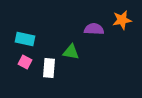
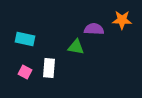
orange star: rotated 12 degrees clockwise
green triangle: moved 5 px right, 5 px up
pink square: moved 10 px down
